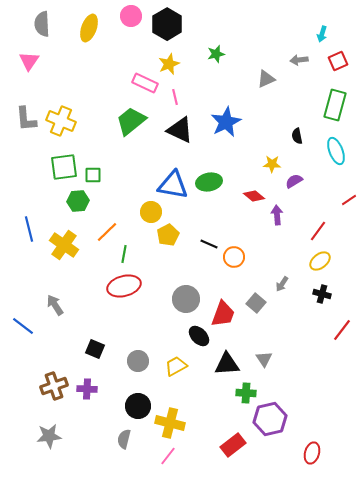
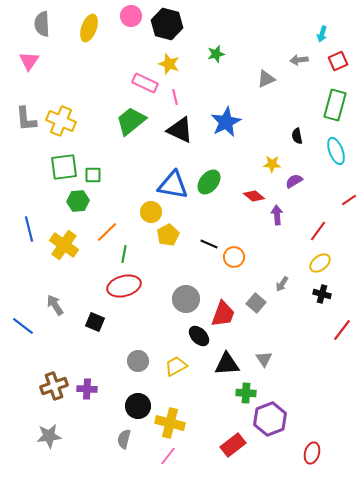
black hexagon at (167, 24): rotated 16 degrees counterclockwise
yellow star at (169, 64): rotated 30 degrees counterclockwise
green ellipse at (209, 182): rotated 40 degrees counterclockwise
yellow ellipse at (320, 261): moved 2 px down
black square at (95, 349): moved 27 px up
purple hexagon at (270, 419): rotated 8 degrees counterclockwise
